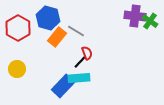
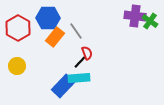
blue hexagon: rotated 15 degrees counterclockwise
gray line: rotated 24 degrees clockwise
orange rectangle: moved 2 px left
yellow circle: moved 3 px up
